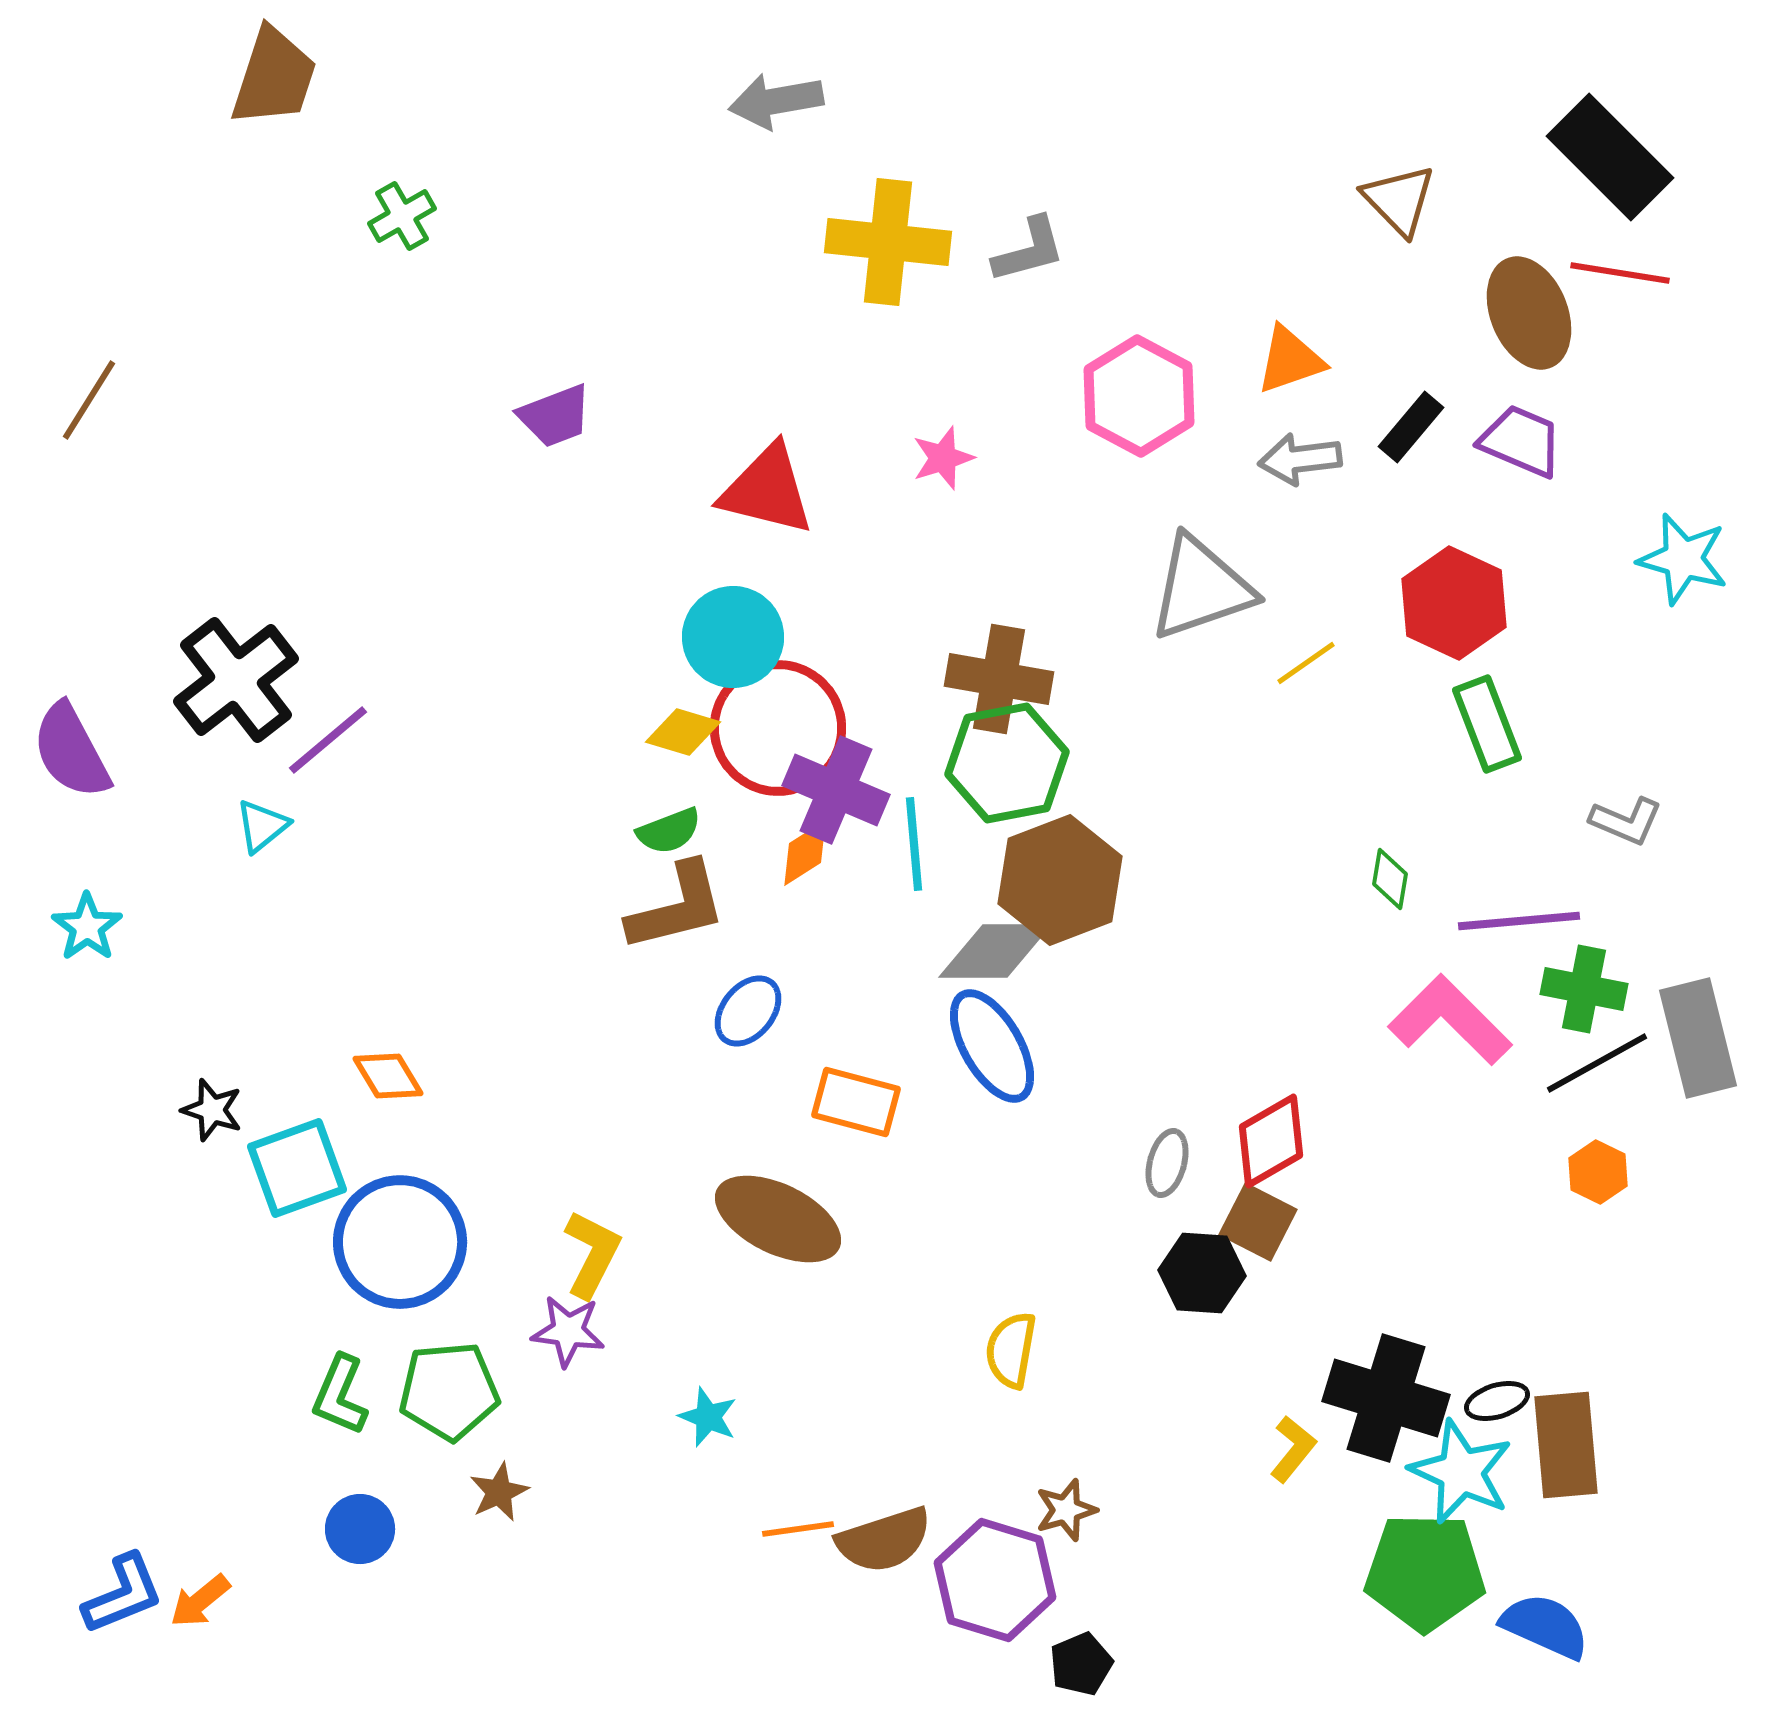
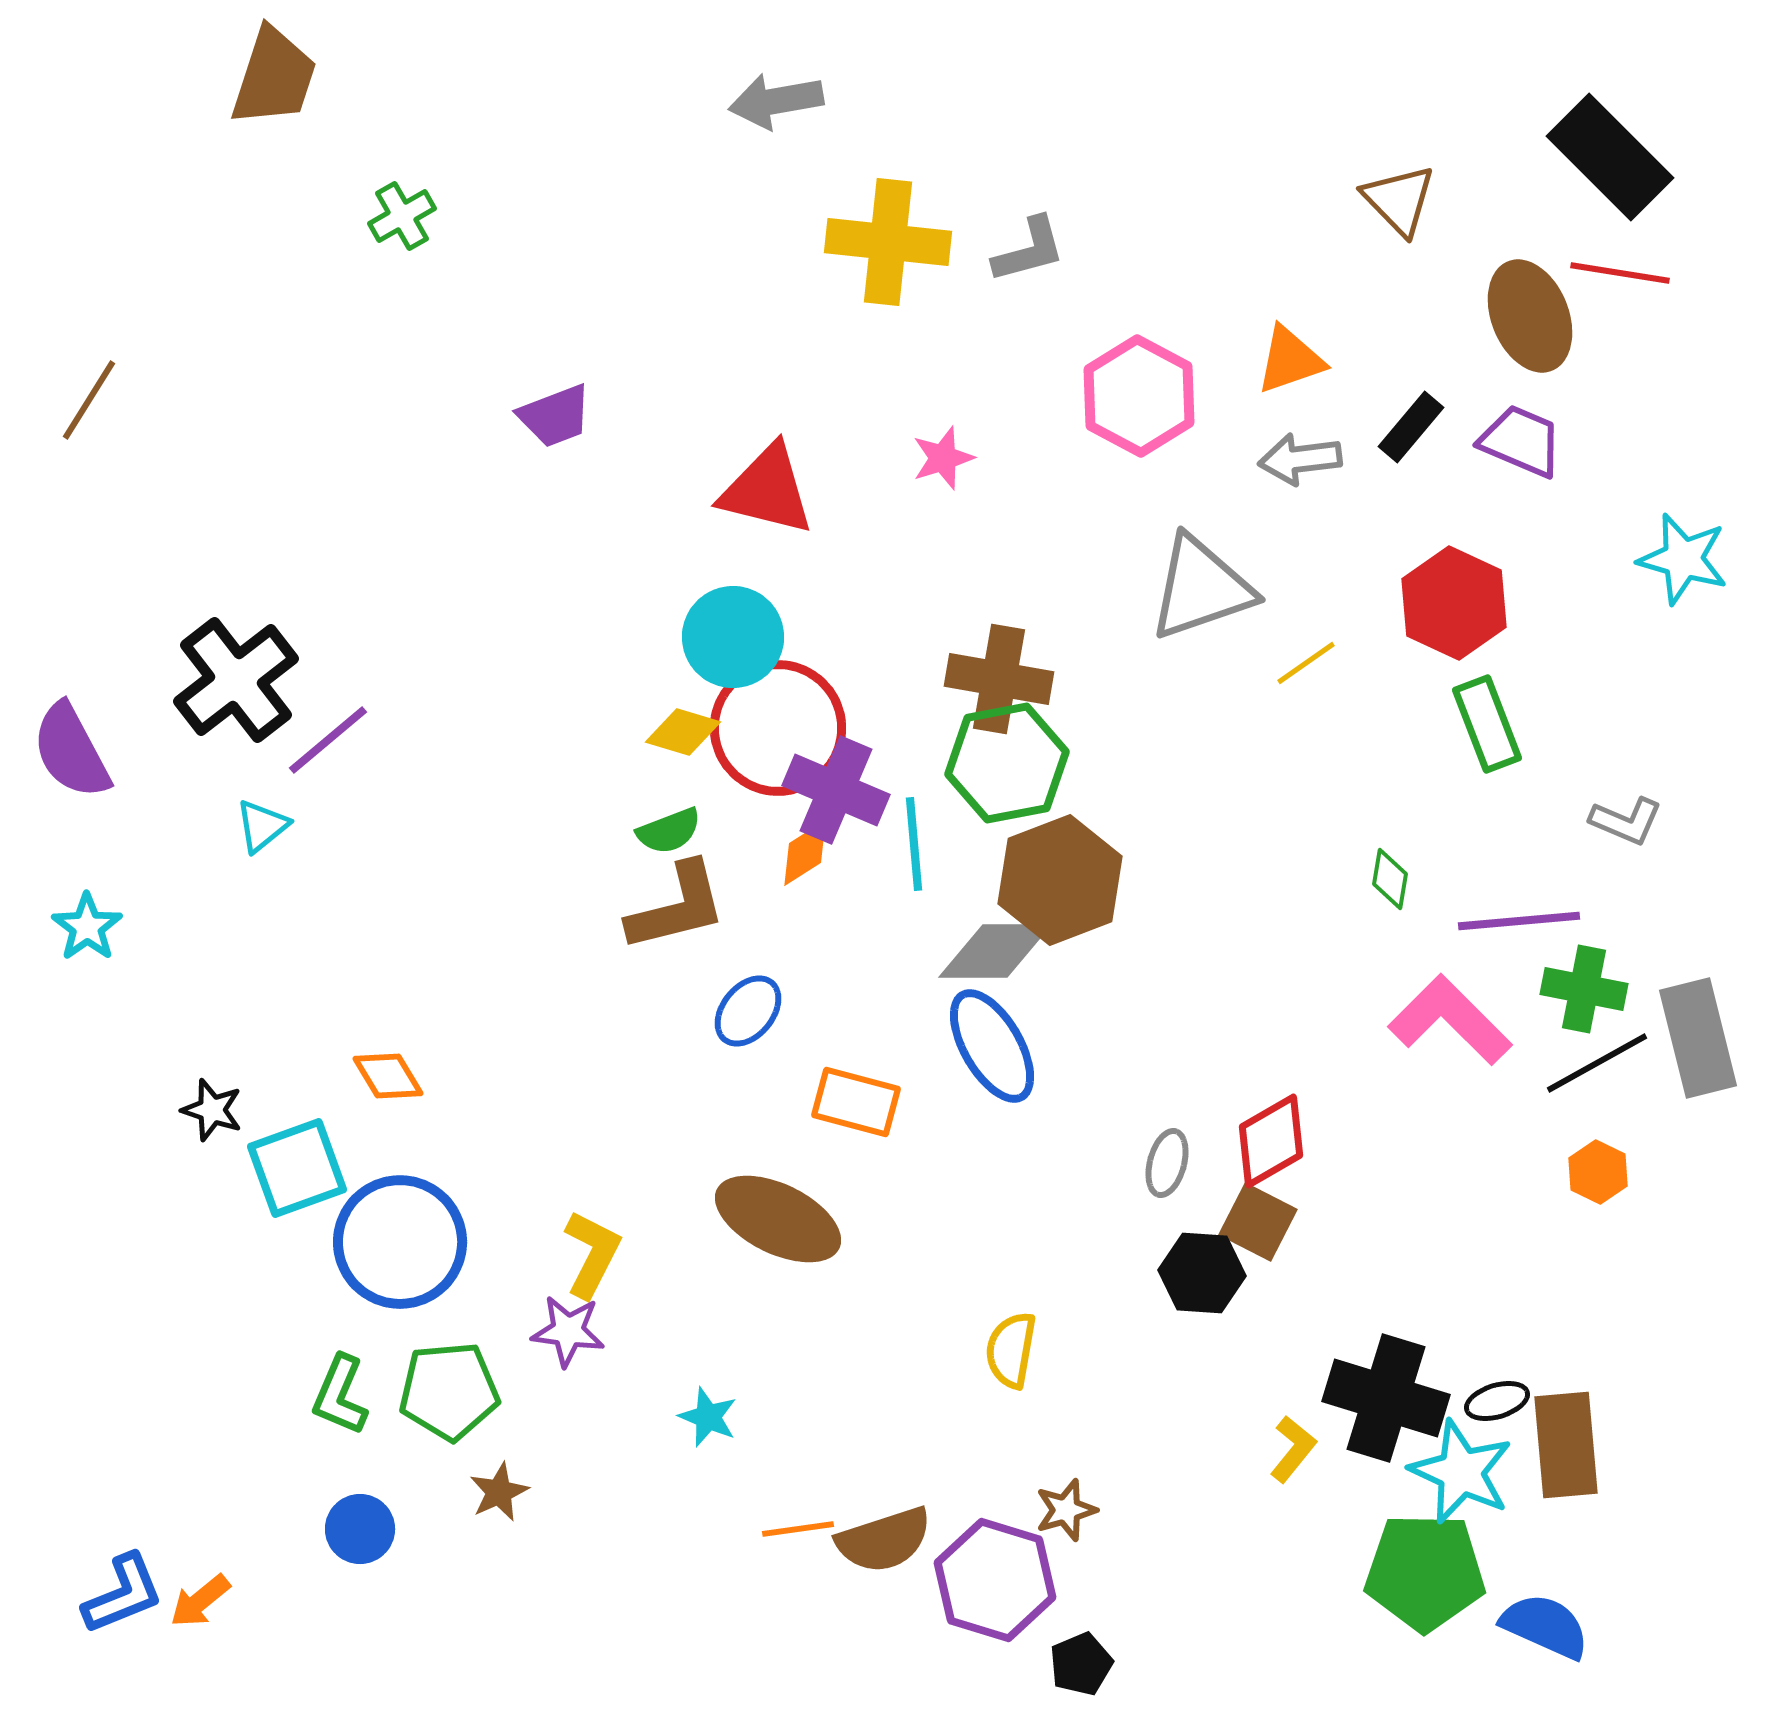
brown ellipse at (1529, 313): moved 1 px right, 3 px down
